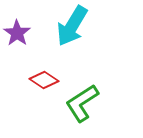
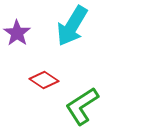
green L-shape: moved 3 px down
